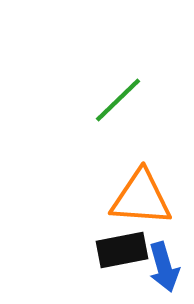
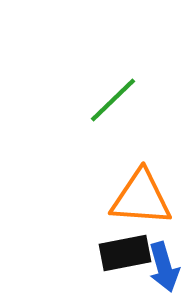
green line: moved 5 px left
black rectangle: moved 3 px right, 3 px down
